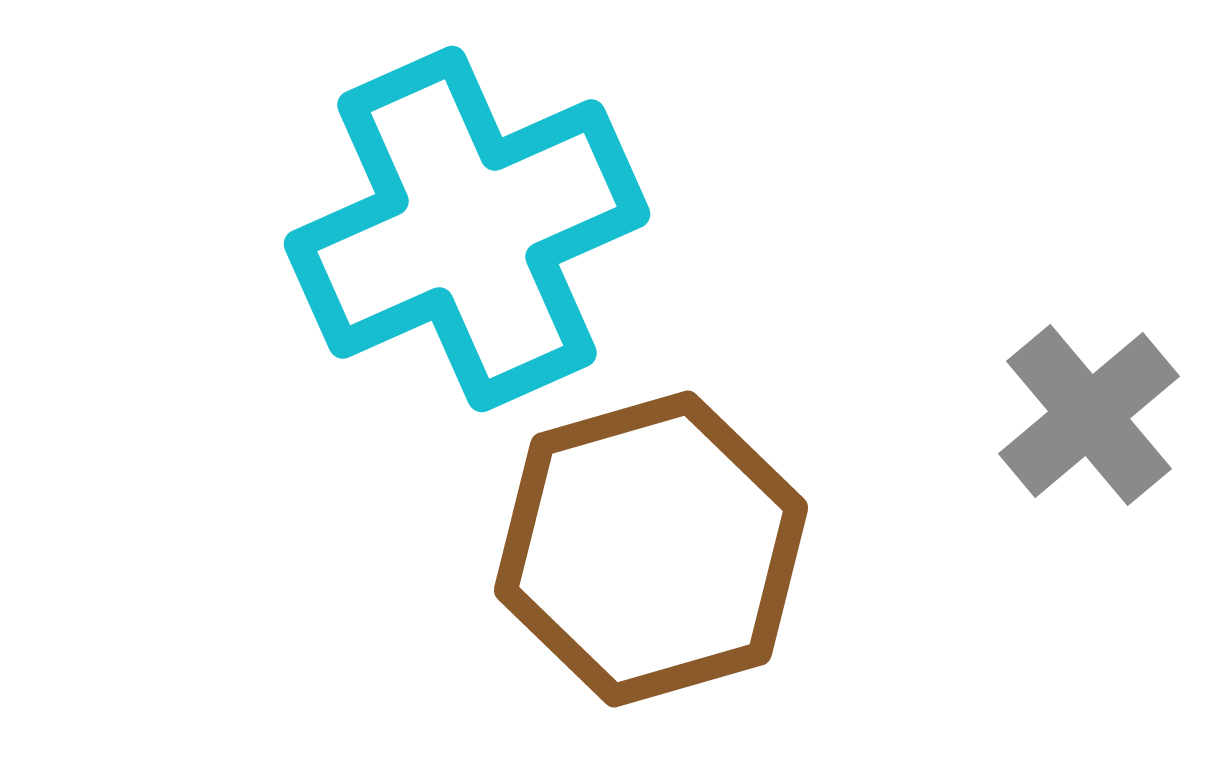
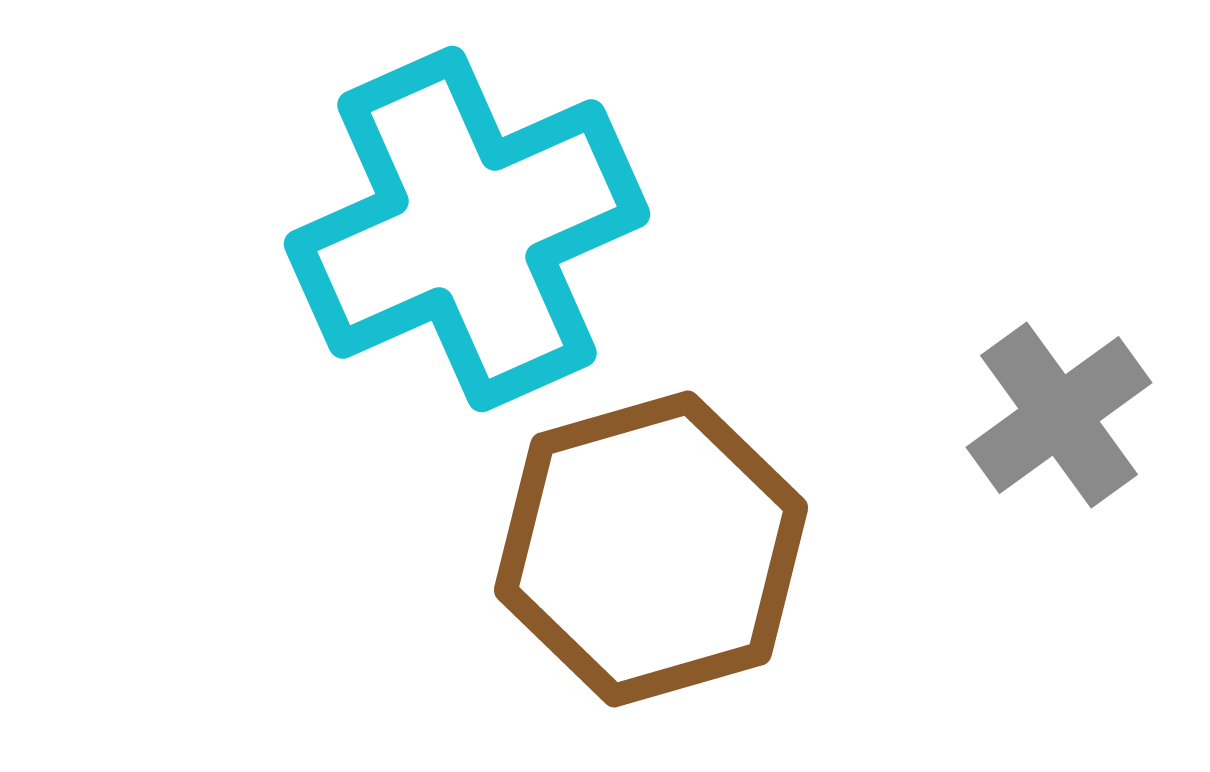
gray cross: moved 30 px left; rotated 4 degrees clockwise
